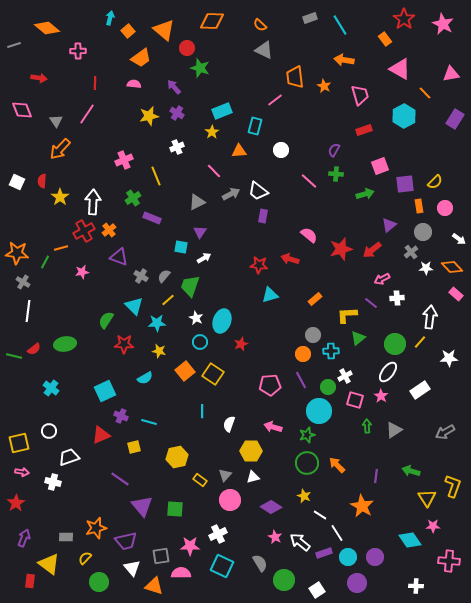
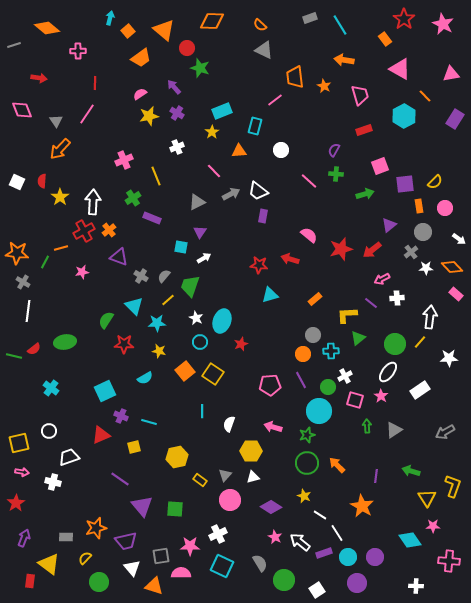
pink semicircle at (134, 84): moved 6 px right, 10 px down; rotated 40 degrees counterclockwise
orange line at (425, 93): moved 3 px down
green ellipse at (65, 344): moved 2 px up
